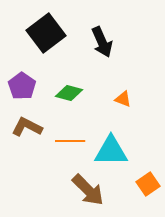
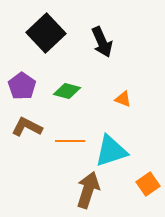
black square: rotated 6 degrees counterclockwise
green diamond: moved 2 px left, 2 px up
cyan triangle: rotated 18 degrees counterclockwise
brown arrow: rotated 117 degrees counterclockwise
